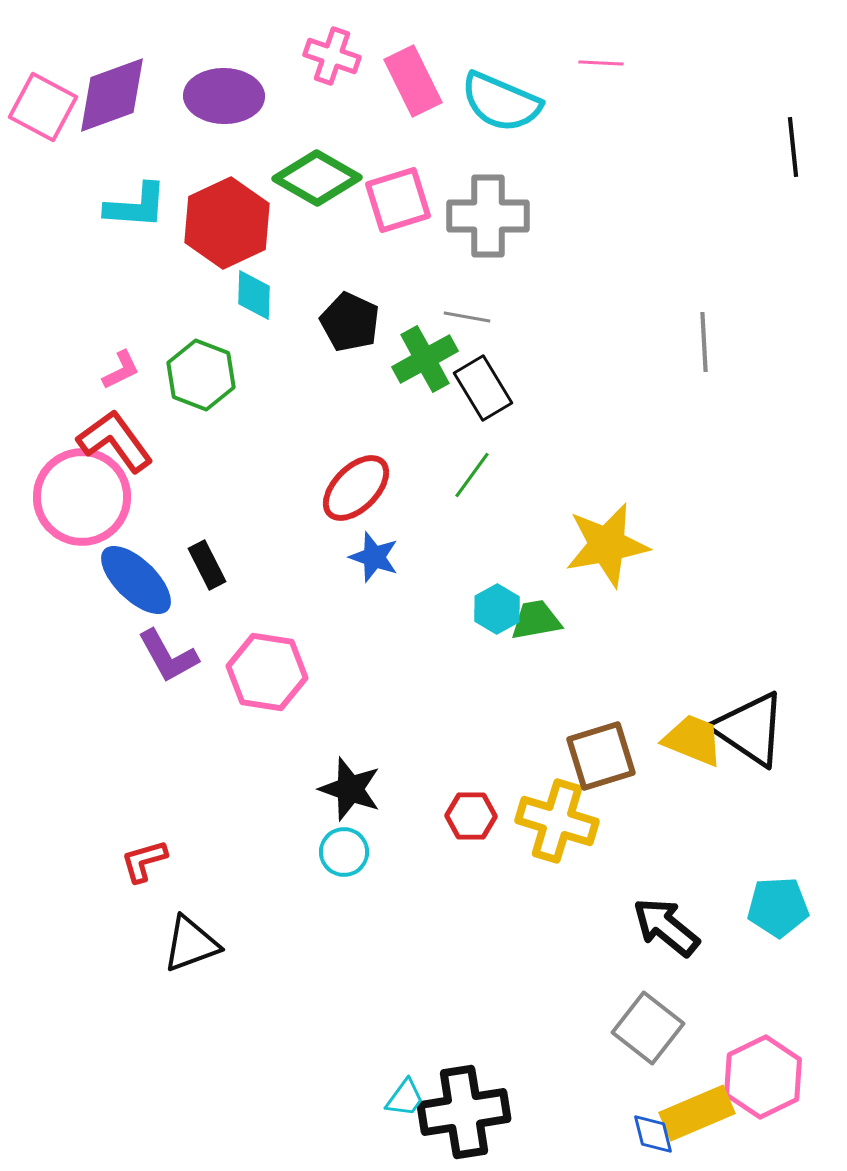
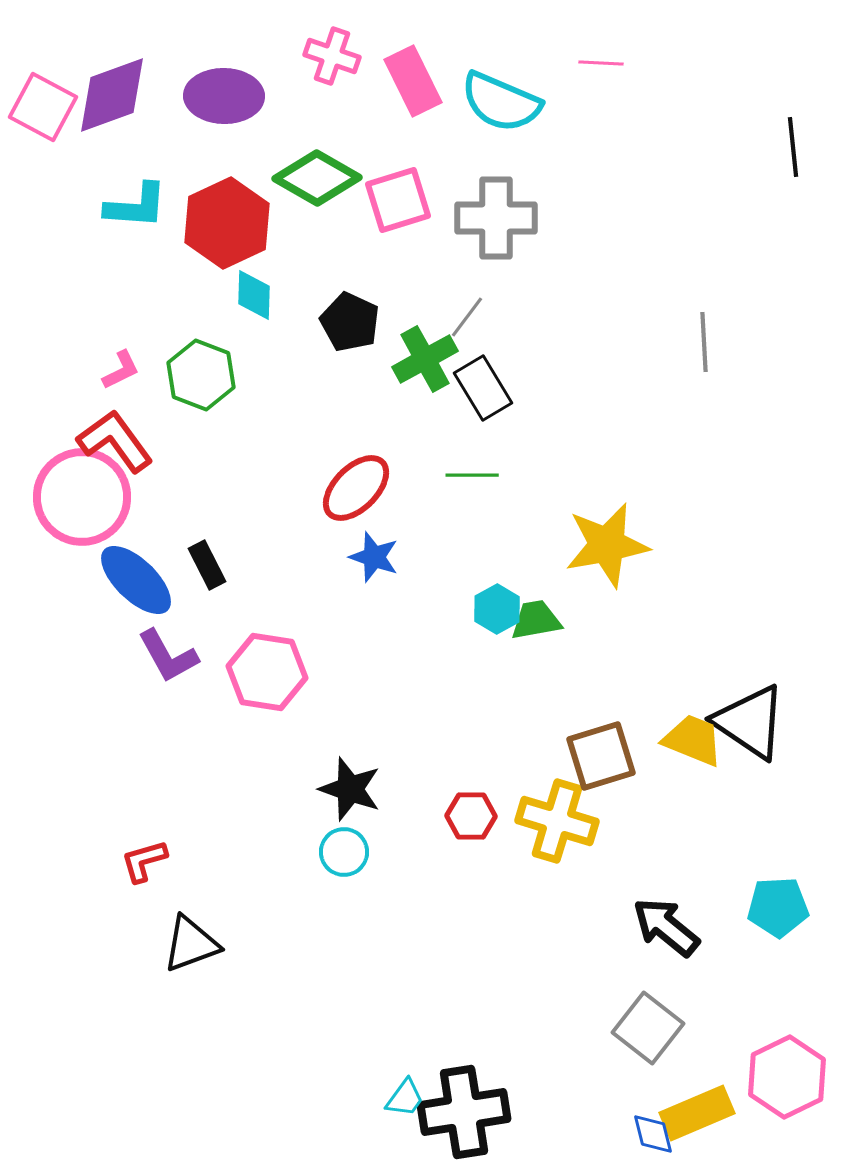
gray cross at (488, 216): moved 8 px right, 2 px down
gray line at (467, 317): rotated 63 degrees counterclockwise
green line at (472, 475): rotated 54 degrees clockwise
black triangle at (750, 729): moved 7 px up
pink hexagon at (763, 1077): moved 24 px right
